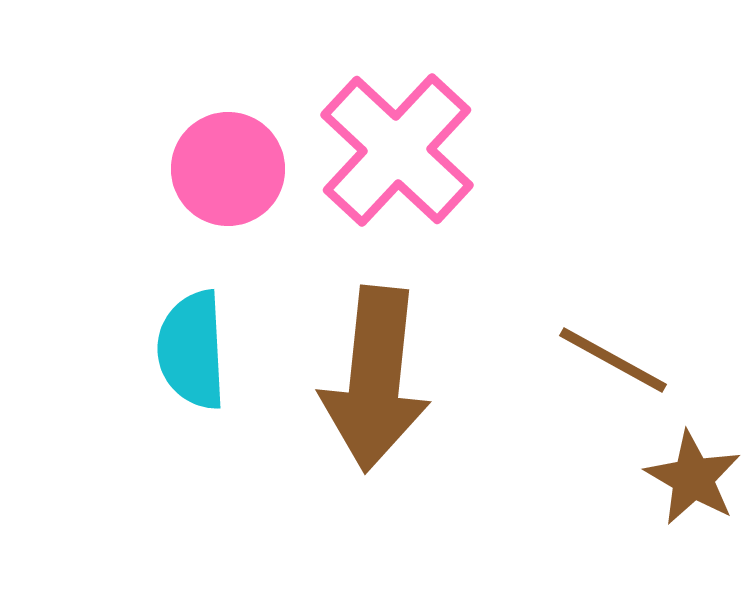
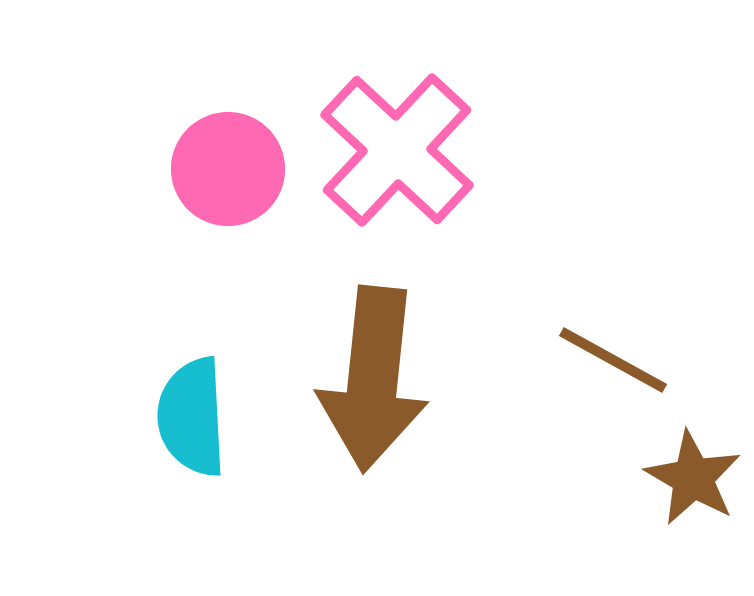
cyan semicircle: moved 67 px down
brown arrow: moved 2 px left
